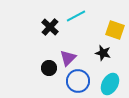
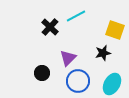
black star: rotated 28 degrees counterclockwise
black circle: moved 7 px left, 5 px down
cyan ellipse: moved 2 px right
